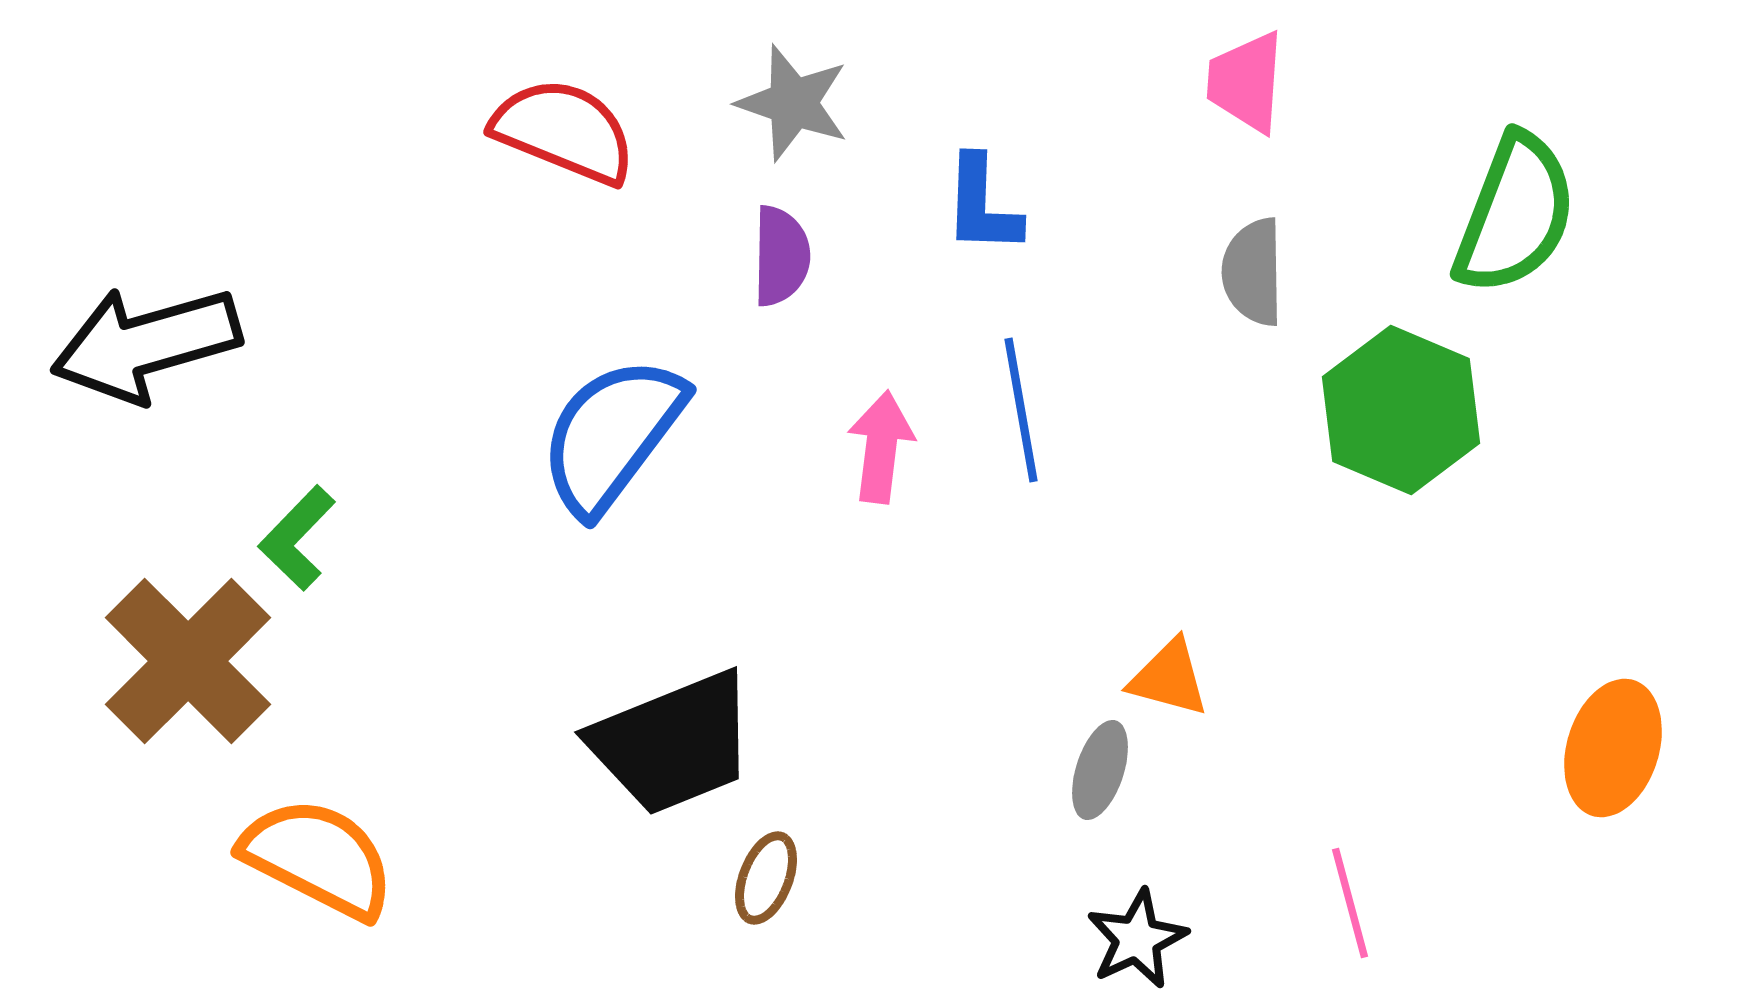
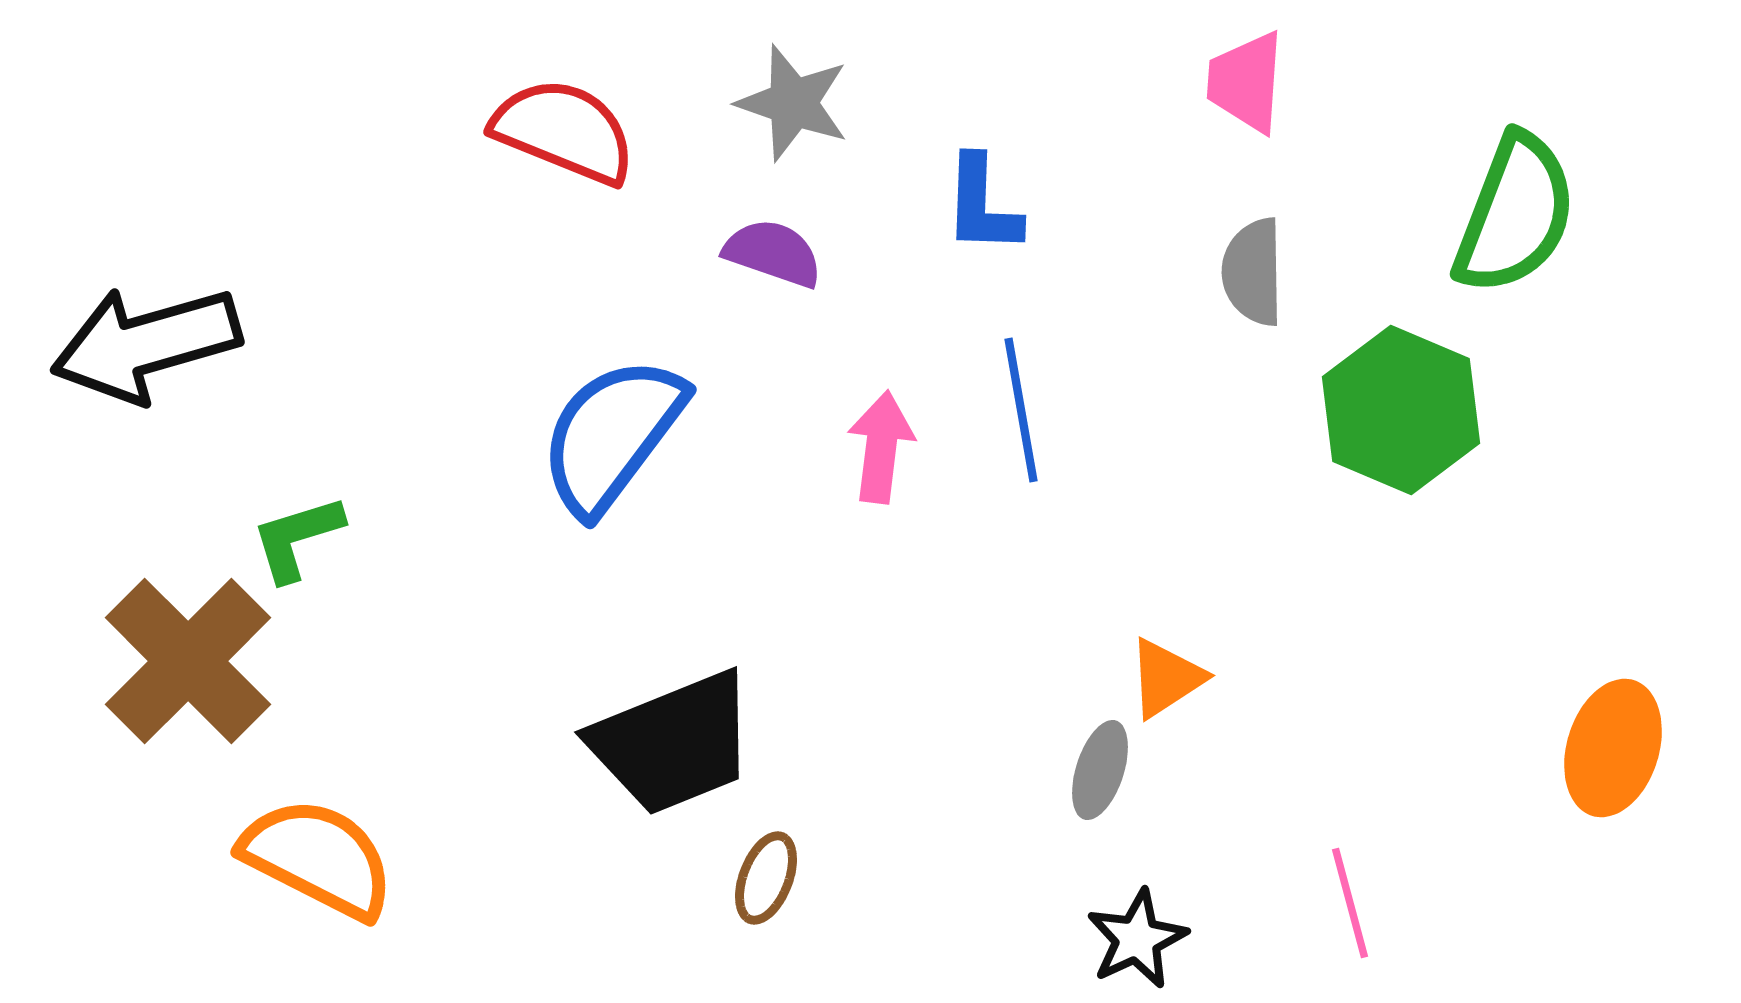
purple semicircle: moved 8 px left, 3 px up; rotated 72 degrees counterclockwise
green L-shape: rotated 29 degrees clockwise
orange triangle: moved 3 px left; rotated 48 degrees counterclockwise
